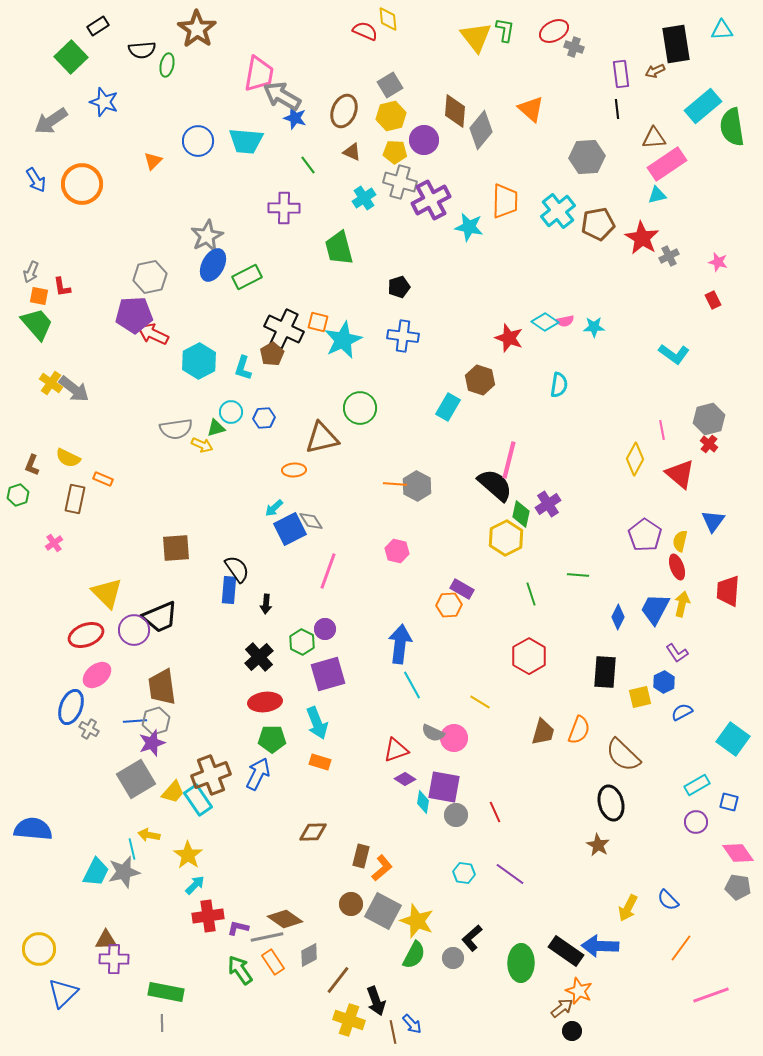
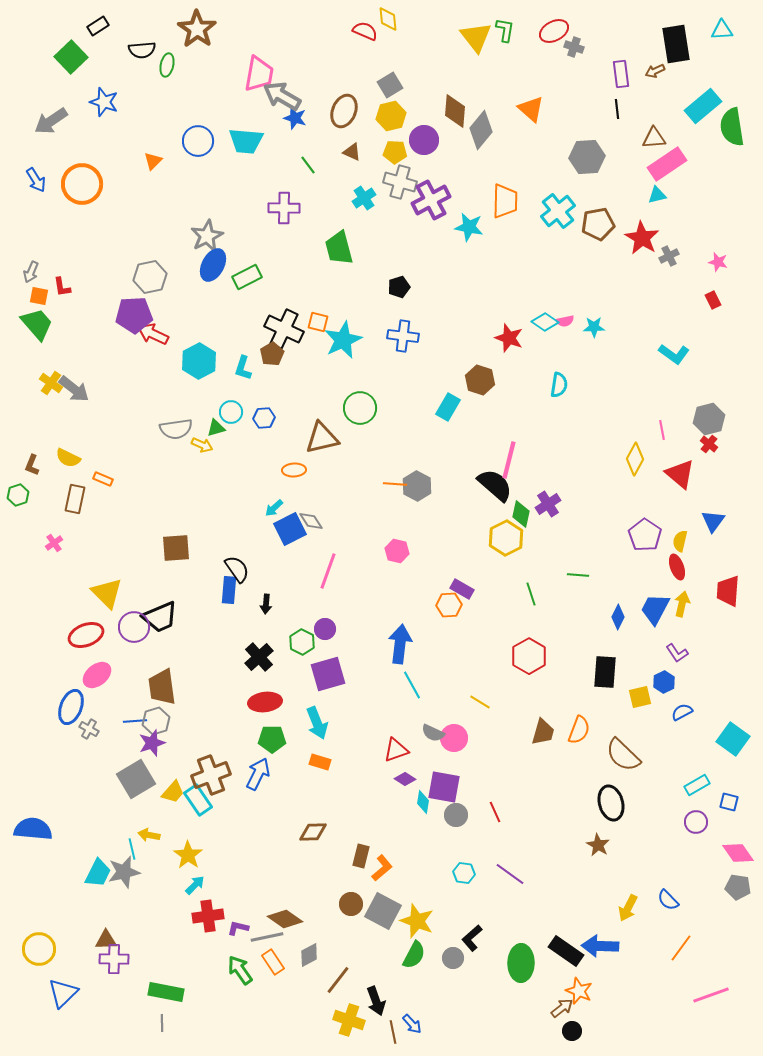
purple circle at (134, 630): moved 3 px up
cyan trapezoid at (96, 872): moved 2 px right, 1 px down
